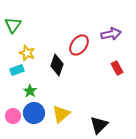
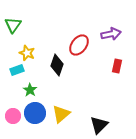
red rectangle: moved 2 px up; rotated 40 degrees clockwise
green star: moved 1 px up
blue circle: moved 1 px right
